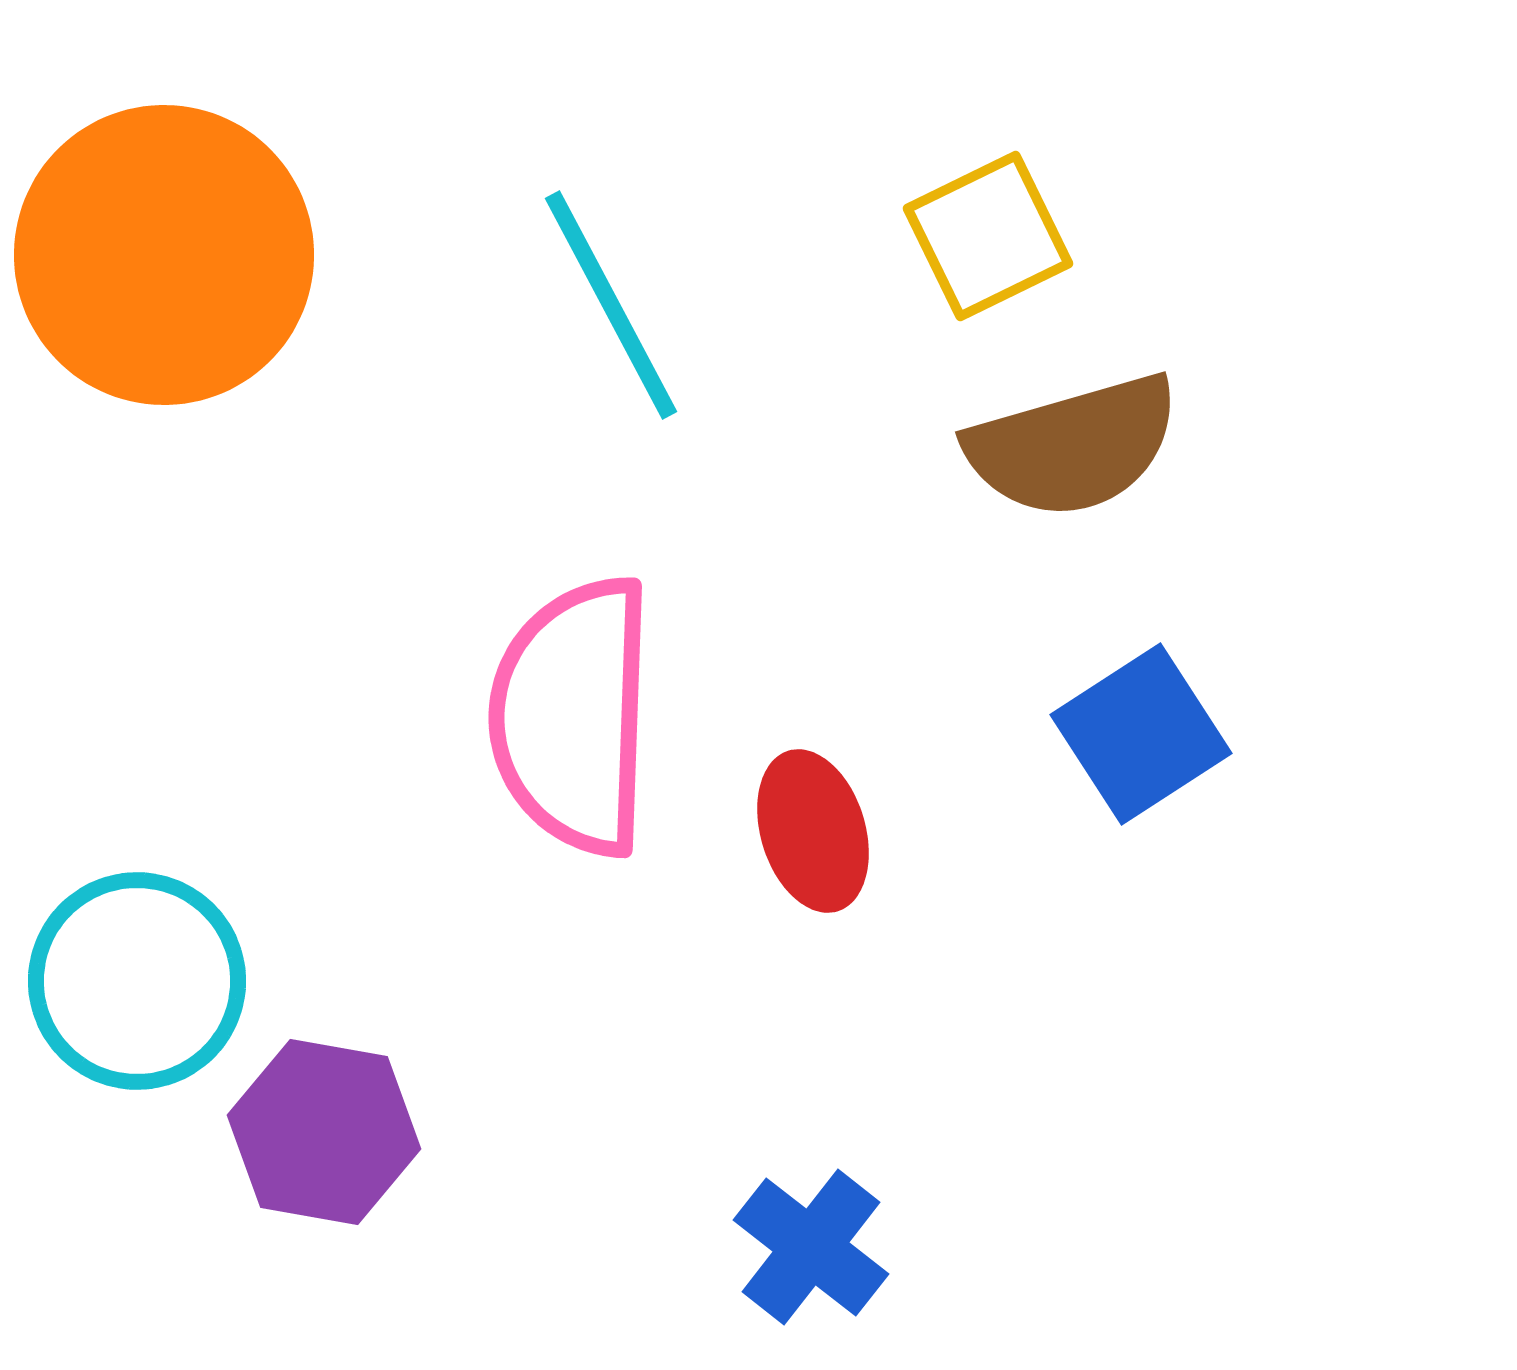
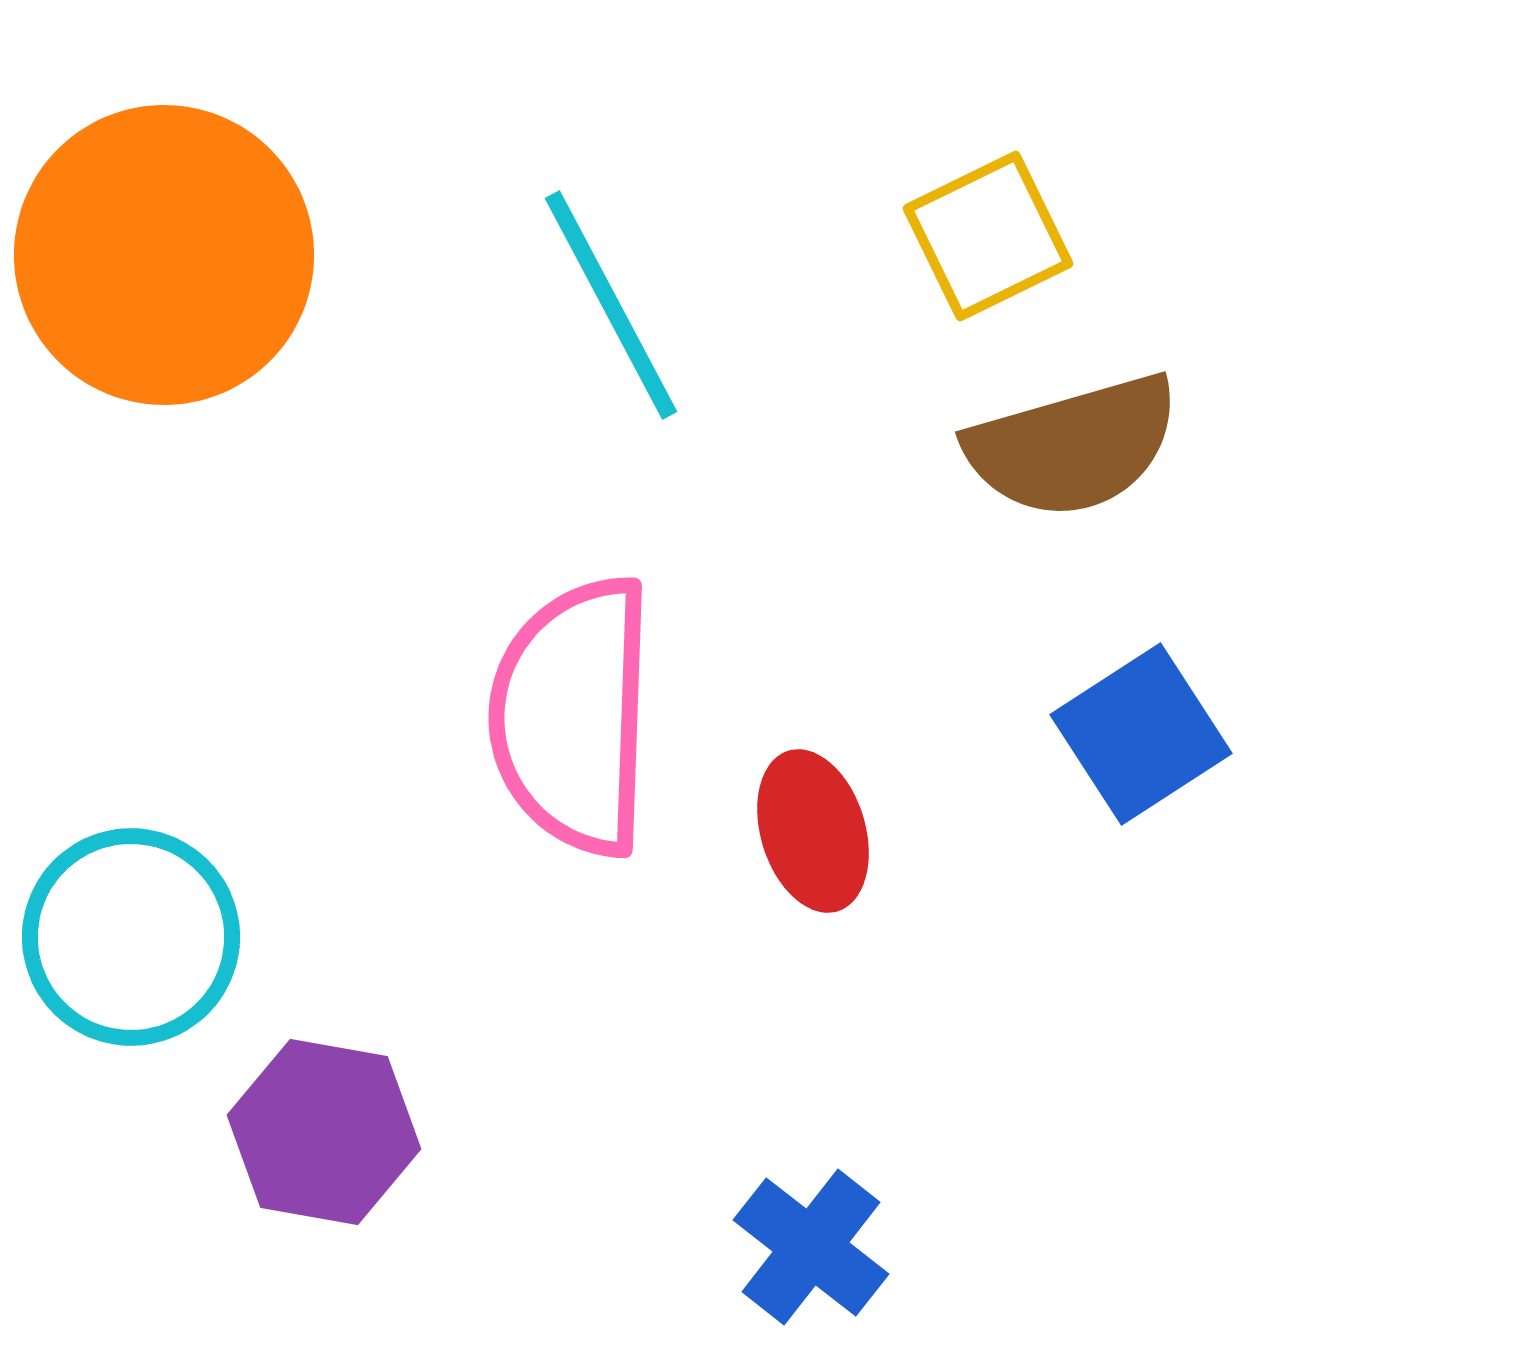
cyan circle: moved 6 px left, 44 px up
